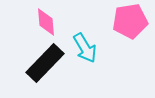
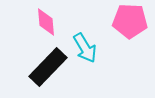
pink pentagon: rotated 12 degrees clockwise
black rectangle: moved 3 px right, 4 px down
